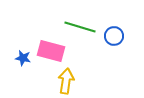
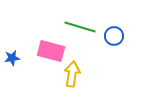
blue star: moved 11 px left; rotated 21 degrees counterclockwise
yellow arrow: moved 6 px right, 7 px up
